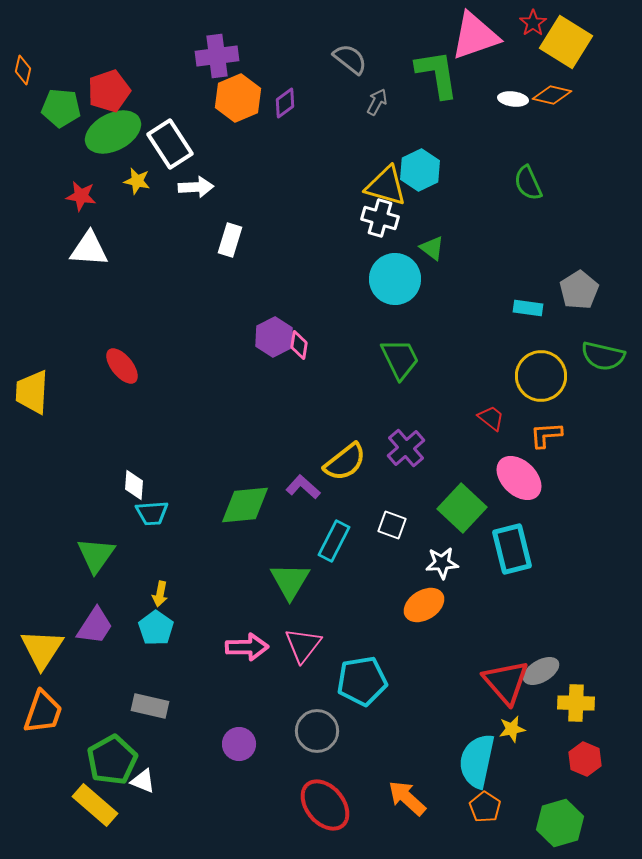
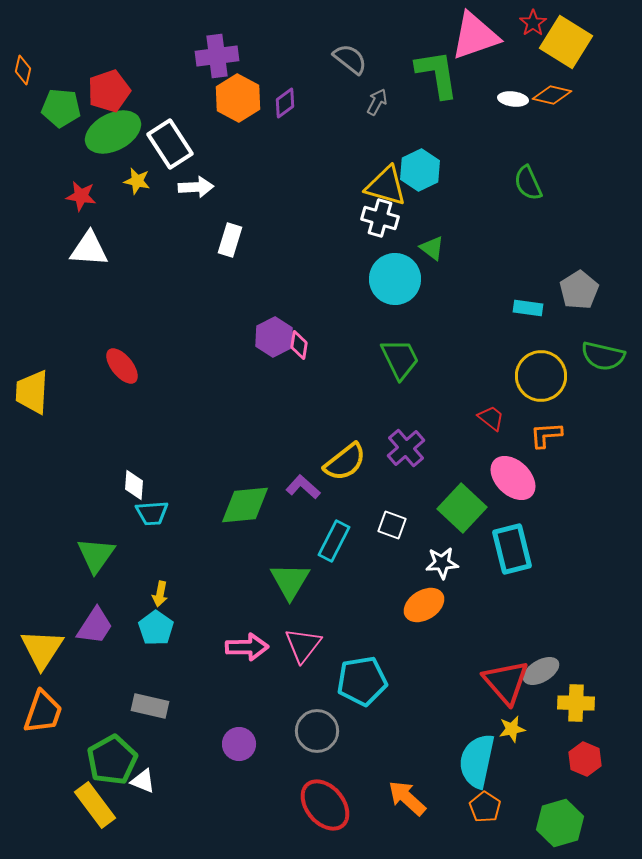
orange hexagon at (238, 98): rotated 9 degrees counterclockwise
pink ellipse at (519, 478): moved 6 px left
yellow rectangle at (95, 805): rotated 12 degrees clockwise
